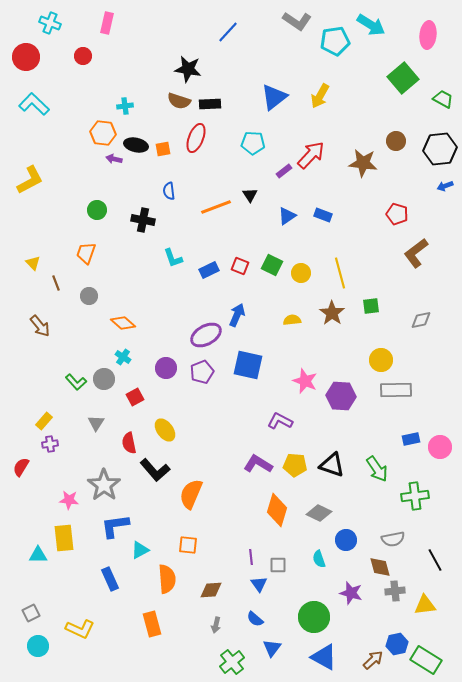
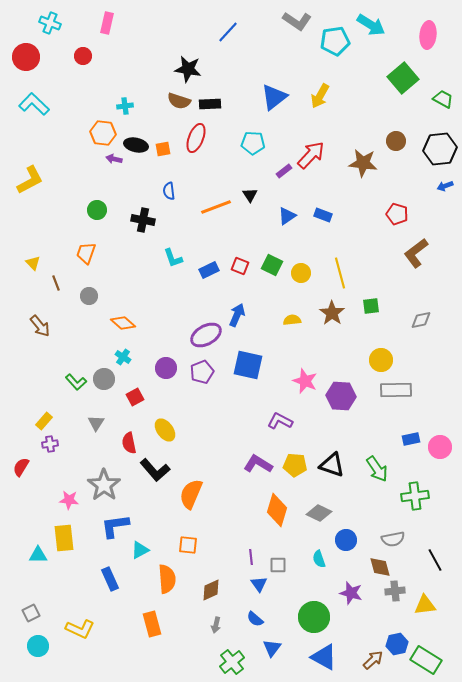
brown diamond at (211, 590): rotated 20 degrees counterclockwise
